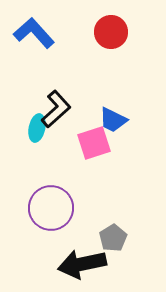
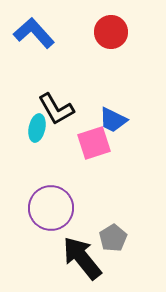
black L-shape: rotated 102 degrees clockwise
black arrow: moved 6 px up; rotated 63 degrees clockwise
